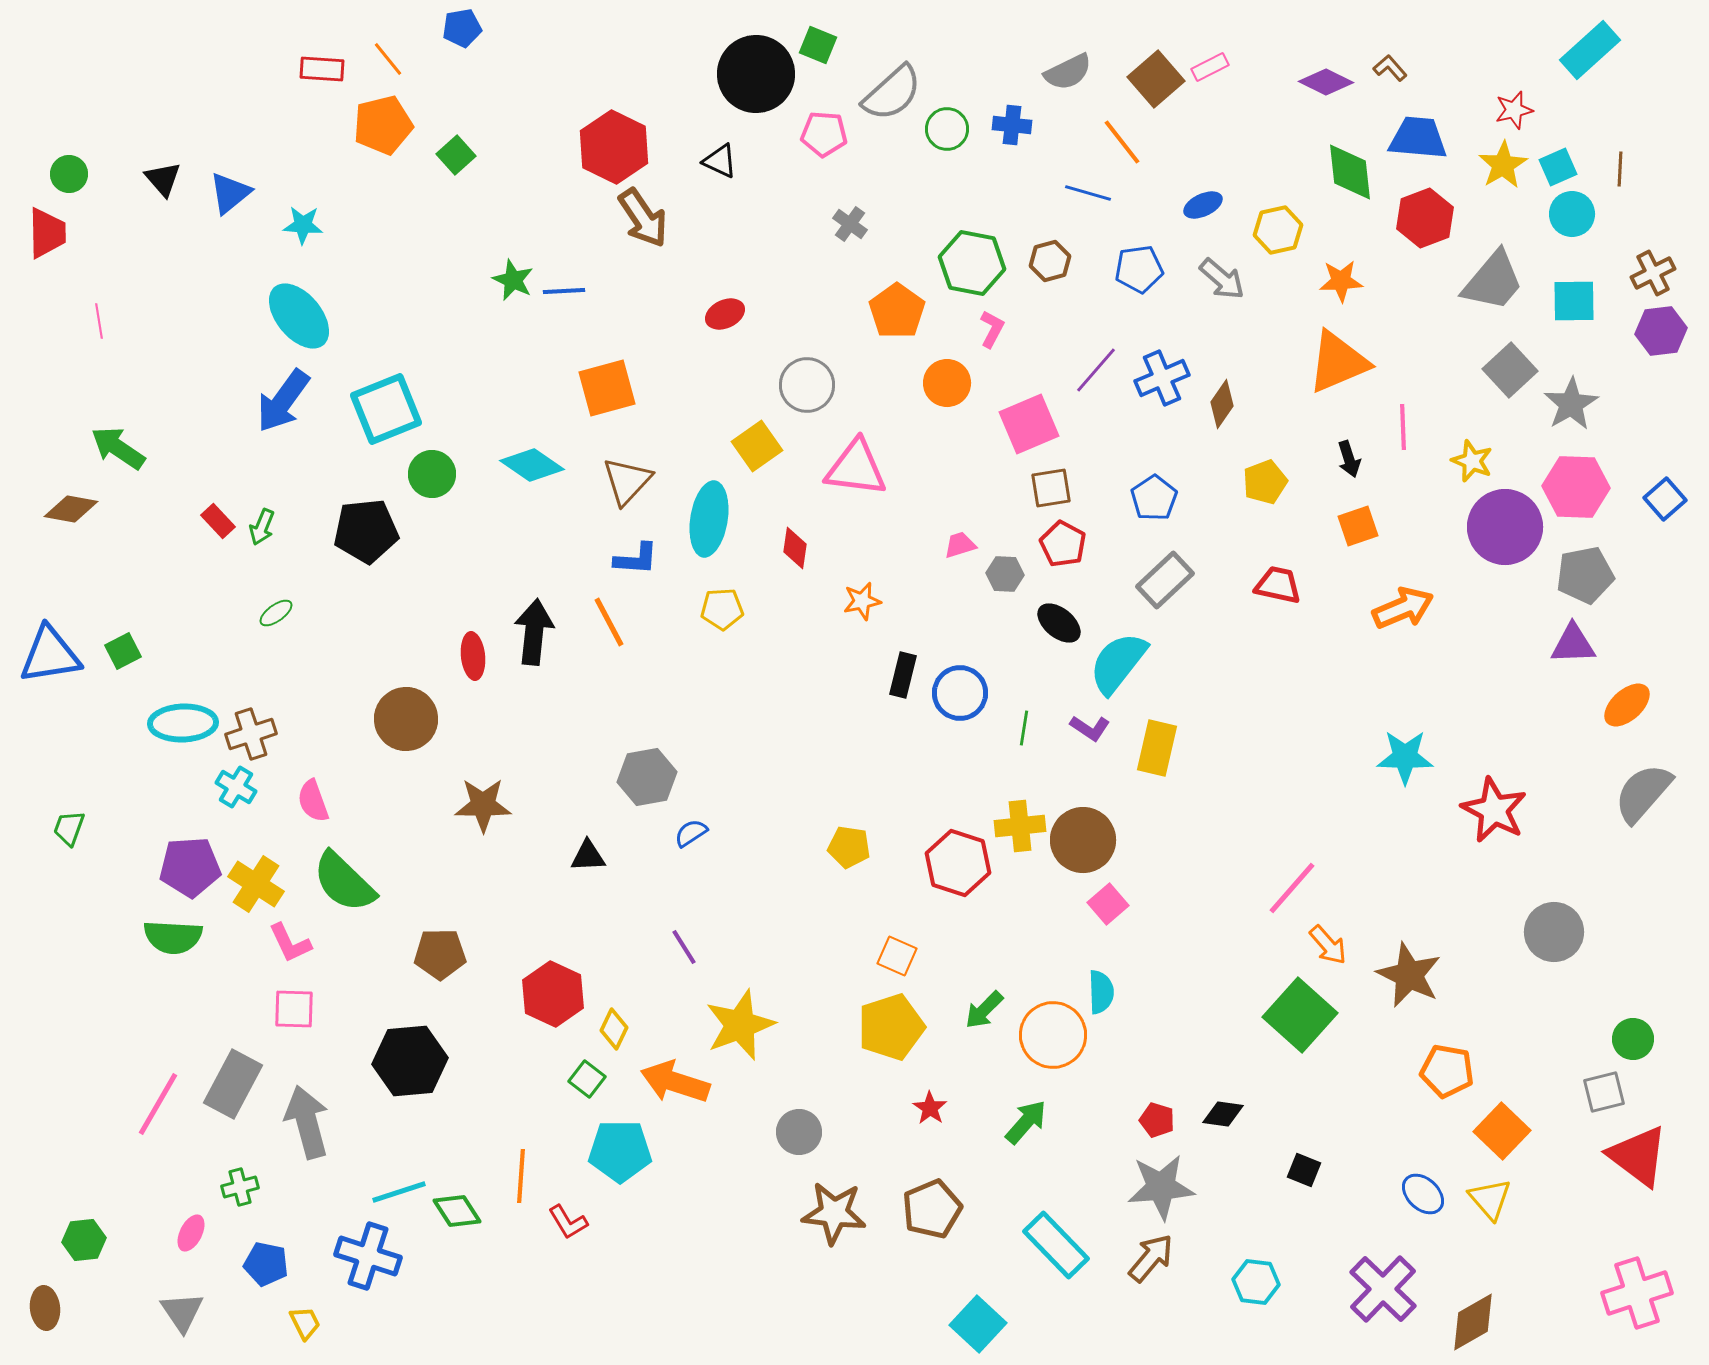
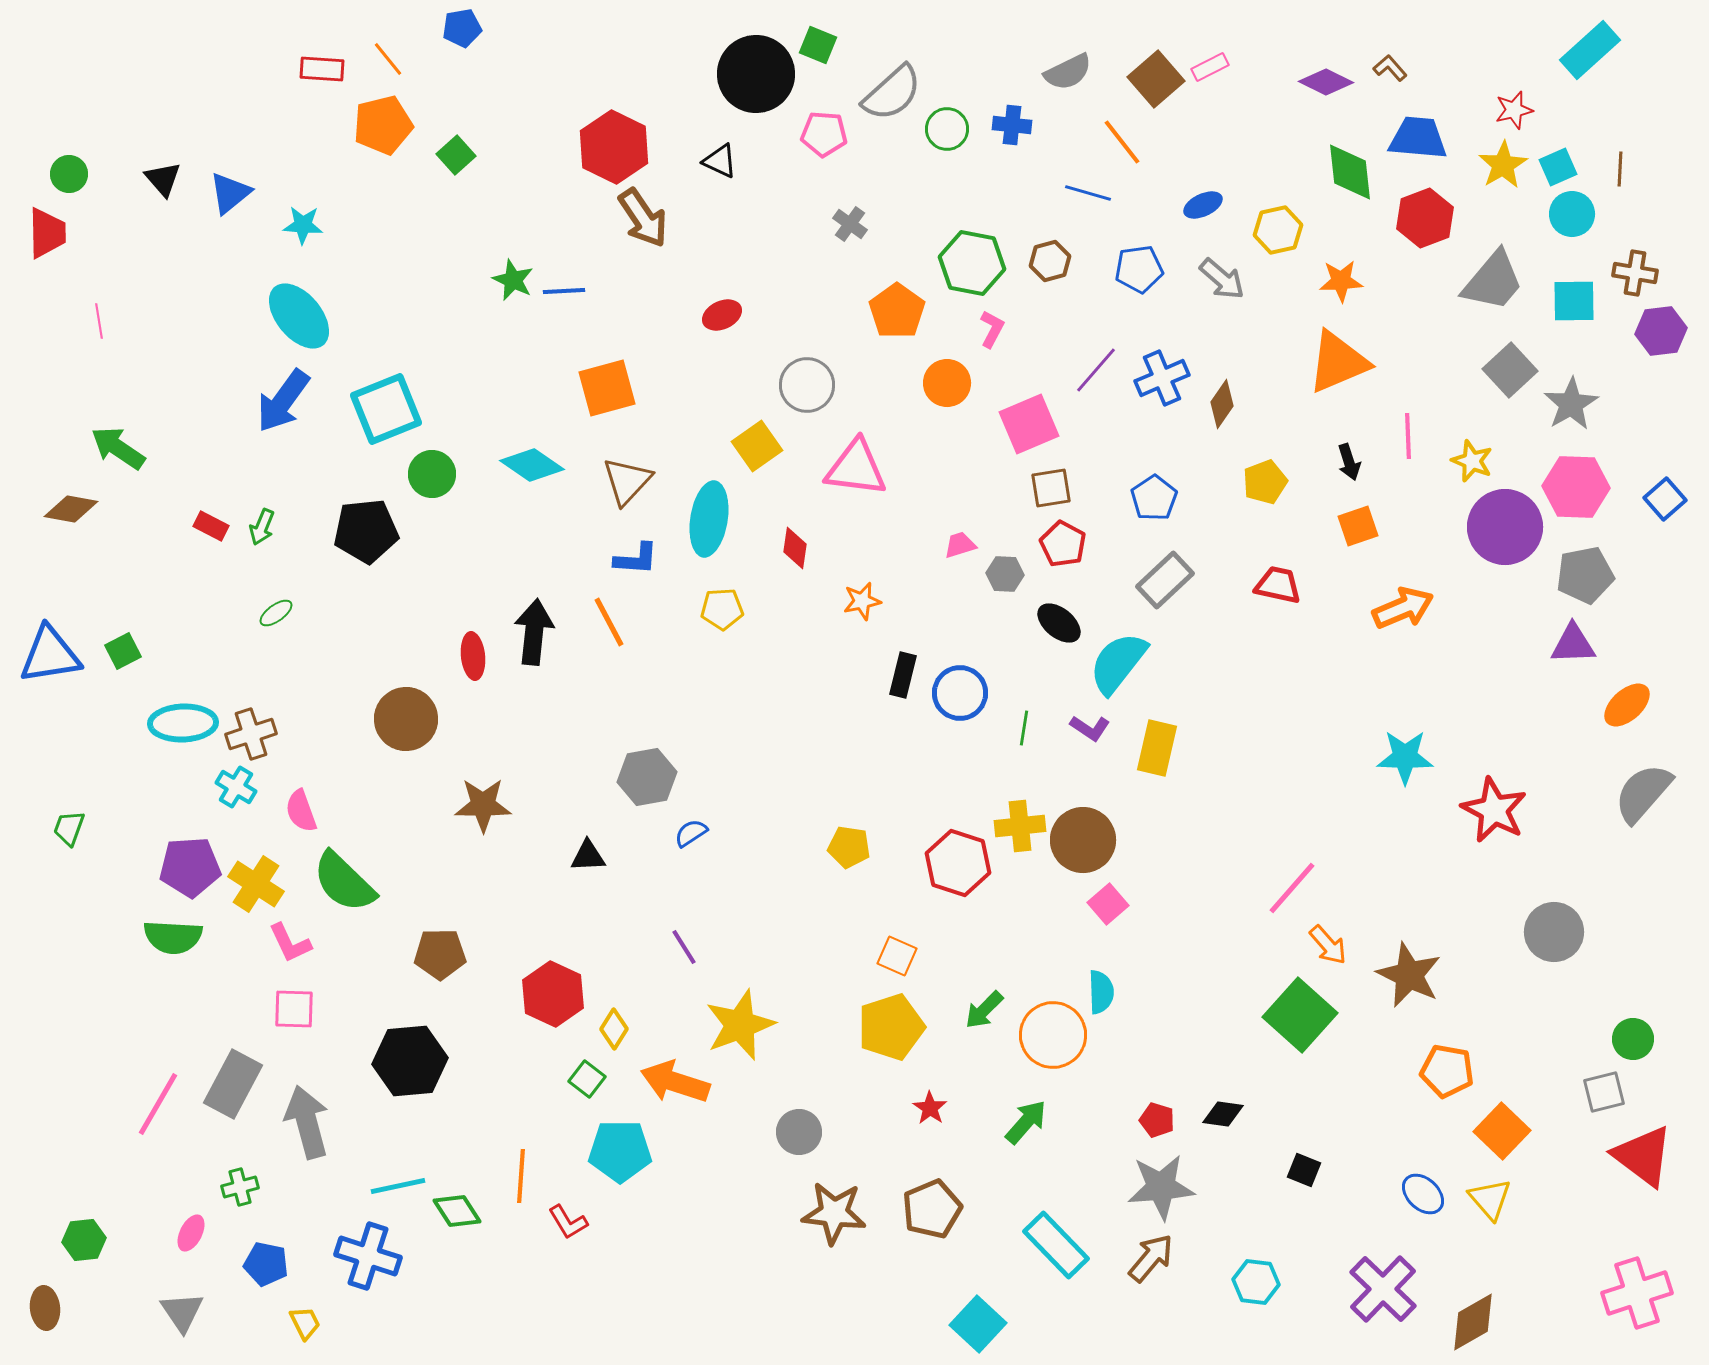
brown cross at (1653, 273): moved 18 px left; rotated 36 degrees clockwise
red ellipse at (725, 314): moved 3 px left, 1 px down
pink line at (1403, 427): moved 5 px right, 9 px down
black arrow at (1349, 459): moved 3 px down
red rectangle at (218, 521): moved 7 px left, 5 px down; rotated 20 degrees counterclockwise
pink semicircle at (313, 801): moved 12 px left, 10 px down
yellow diamond at (614, 1029): rotated 6 degrees clockwise
red triangle at (1638, 1156): moved 5 px right
cyan line at (399, 1192): moved 1 px left, 6 px up; rotated 6 degrees clockwise
